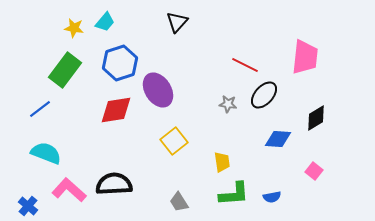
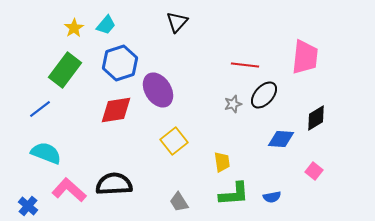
cyan trapezoid: moved 1 px right, 3 px down
yellow star: rotated 30 degrees clockwise
red line: rotated 20 degrees counterclockwise
gray star: moved 5 px right; rotated 24 degrees counterclockwise
blue diamond: moved 3 px right
